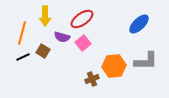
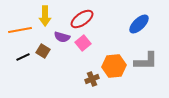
orange line: moved 2 px left, 3 px up; rotated 65 degrees clockwise
